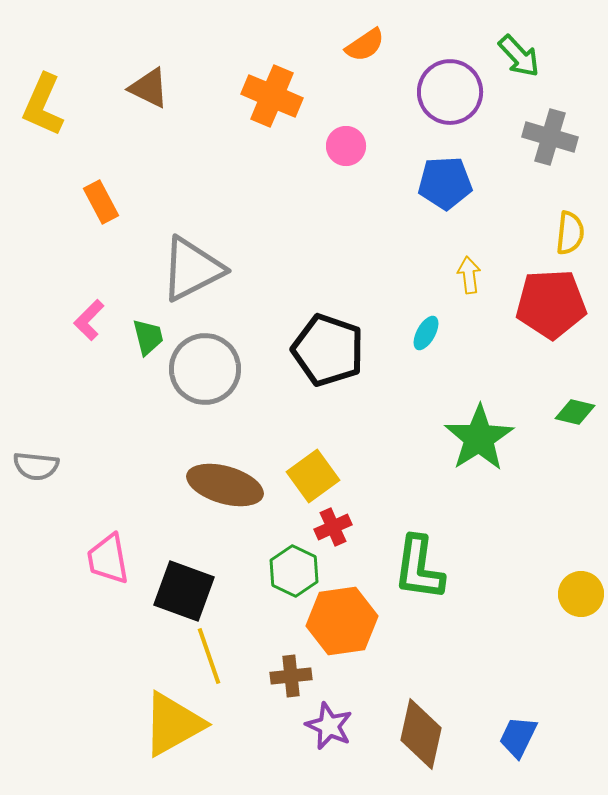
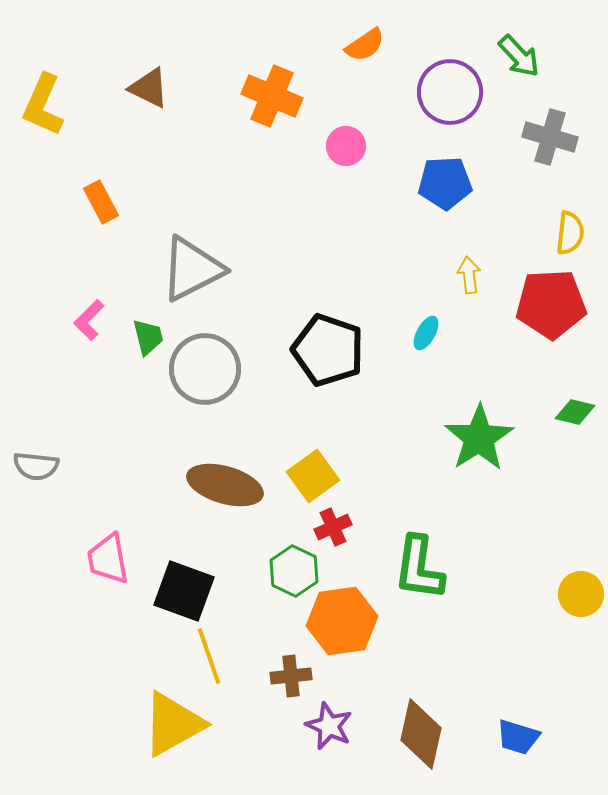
blue trapezoid: rotated 99 degrees counterclockwise
